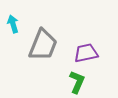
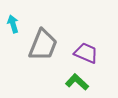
purple trapezoid: rotated 35 degrees clockwise
green L-shape: rotated 70 degrees counterclockwise
